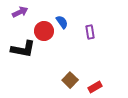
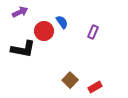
purple rectangle: moved 3 px right; rotated 32 degrees clockwise
